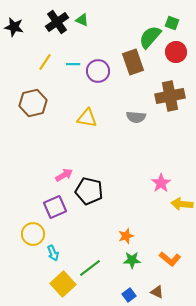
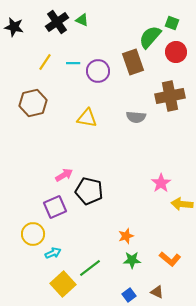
cyan line: moved 1 px up
cyan arrow: rotated 91 degrees counterclockwise
